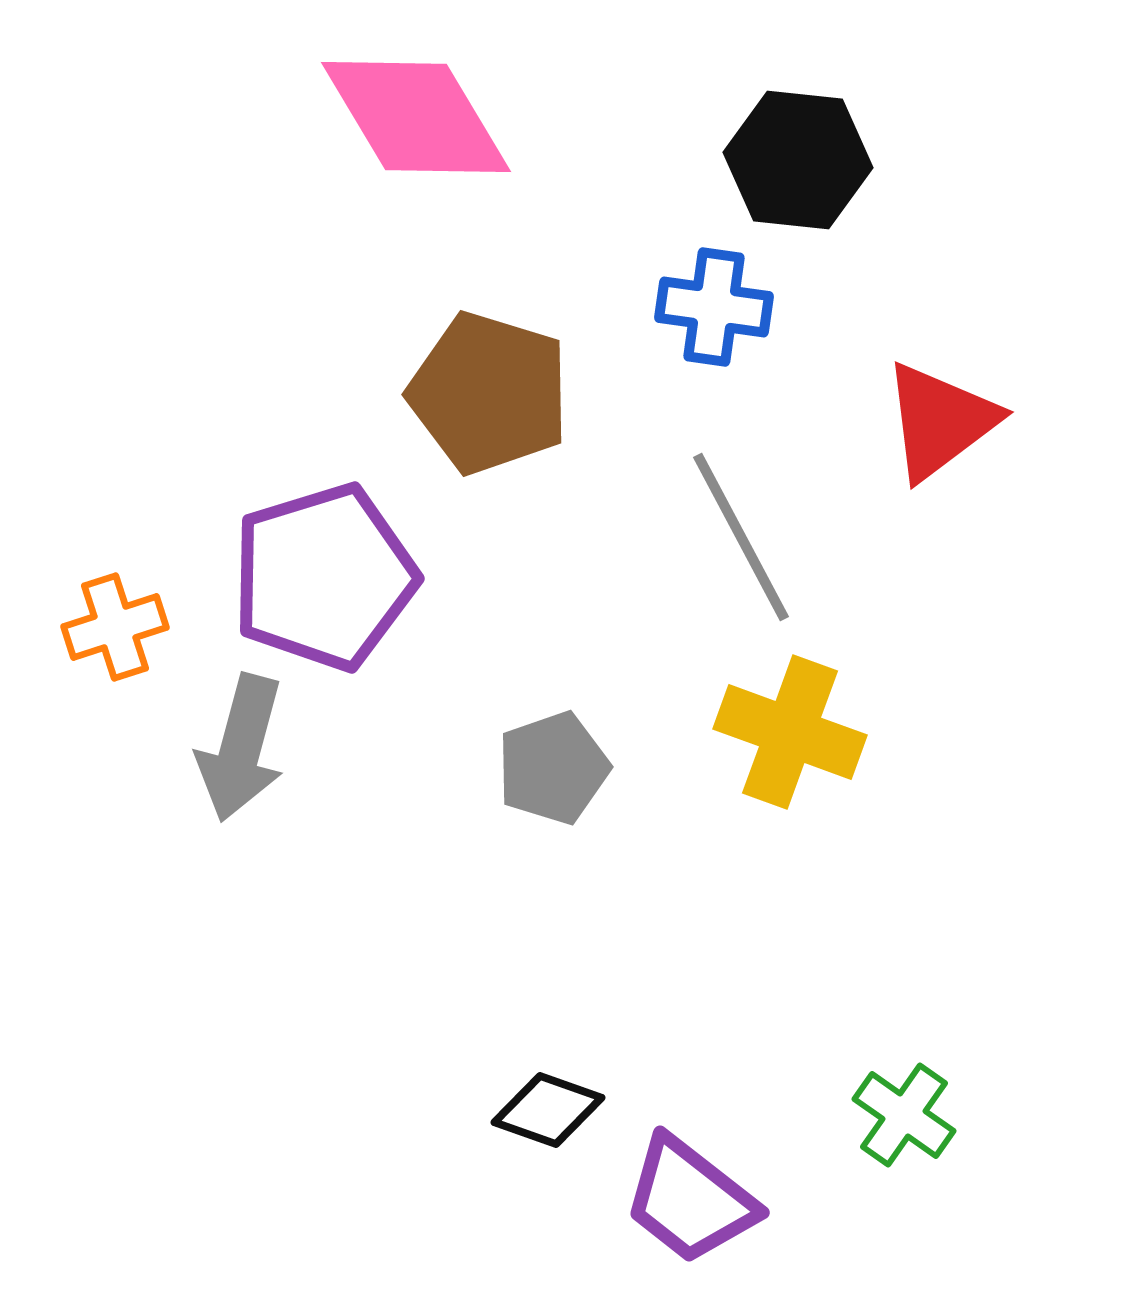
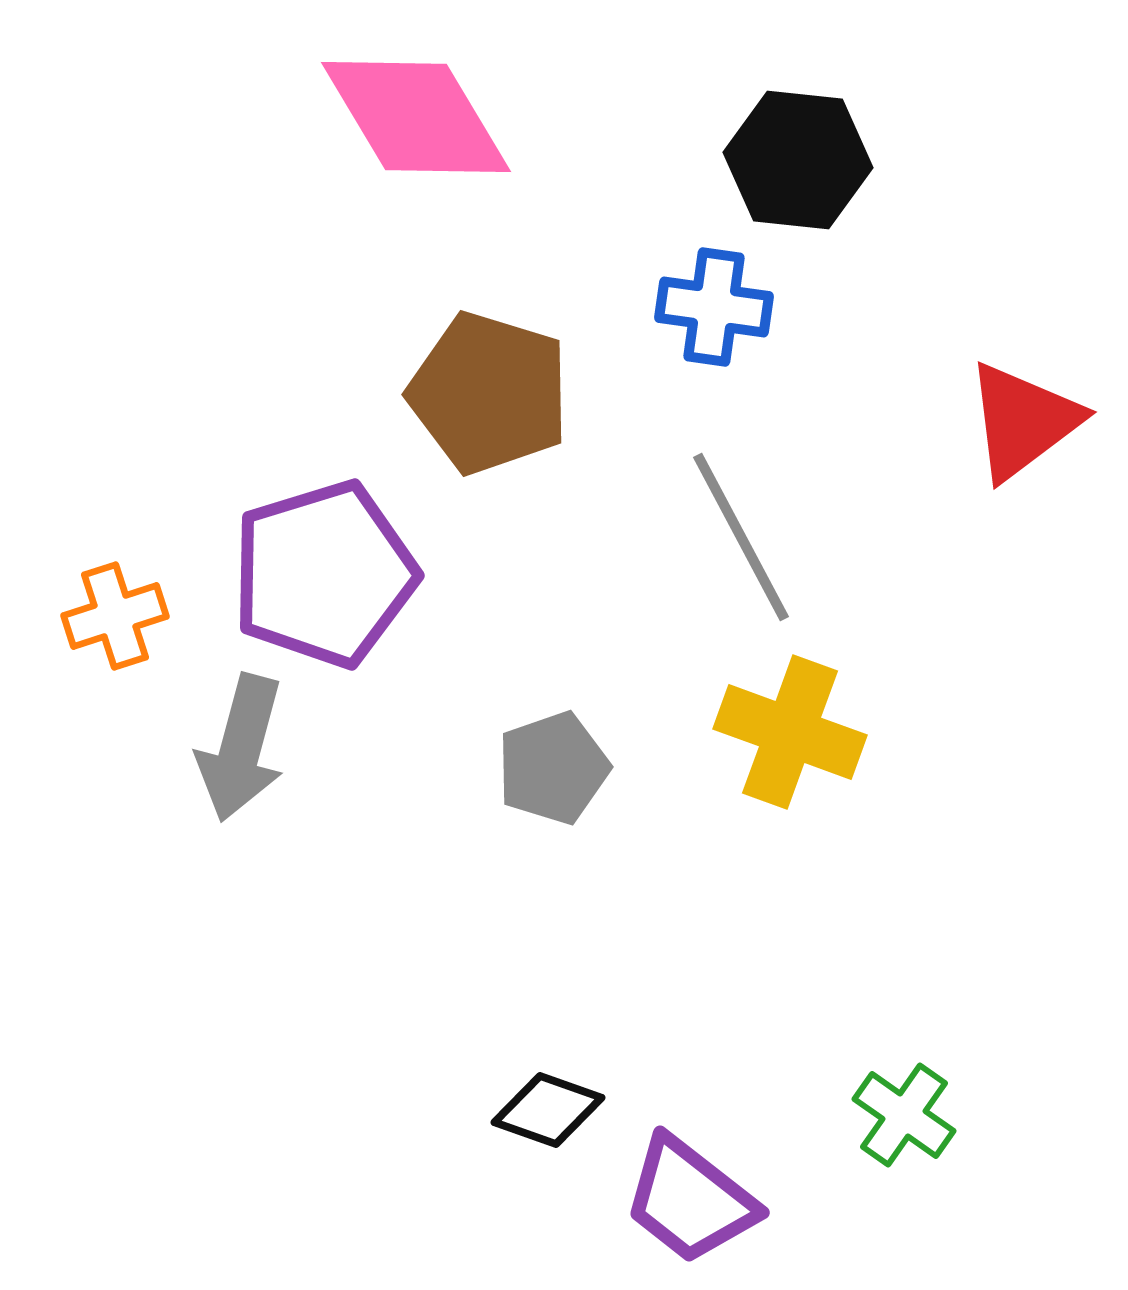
red triangle: moved 83 px right
purple pentagon: moved 3 px up
orange cross: moved 11 px up
